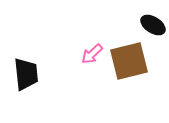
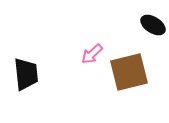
brown square: moved 11 px down
